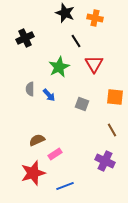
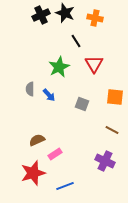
black cross: moved 16 px right, 23 px up
brown line: rotated 32 degrees counterclockwise
